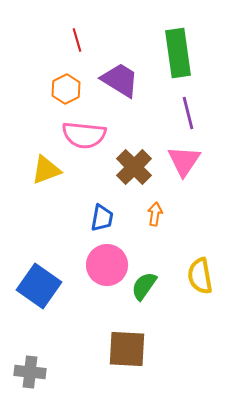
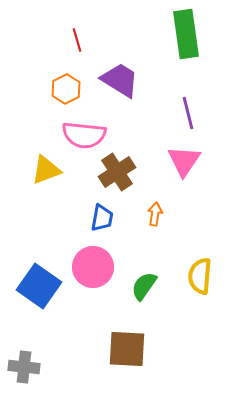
green rectangle: moved 8 px right, 19 px up
brown cross: moved 17 px left, 5 px down; rotated 12 degrees clockwise
pink circle: moved 14 px left, 2 px down
yellow semicircle: rotated 15 degrees clockwise
gray cross: moved 6 px left, 5 px up
